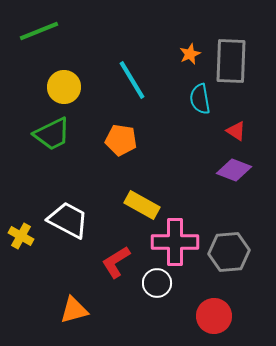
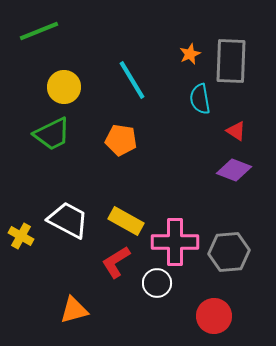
yellow rectangle: moved 16 px left, 16 px down
